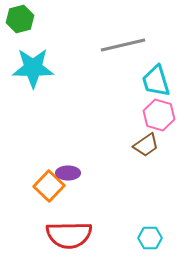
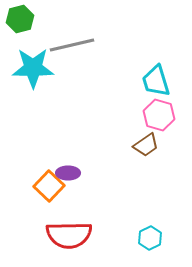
gray line: moved 51 px left
cyan hexagon: rotated 25 degrees counterclockwise
